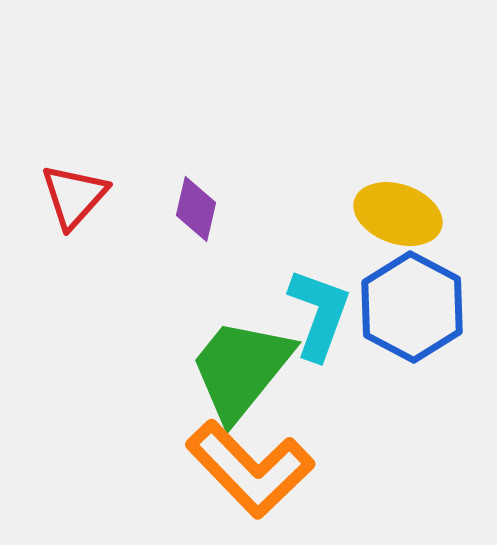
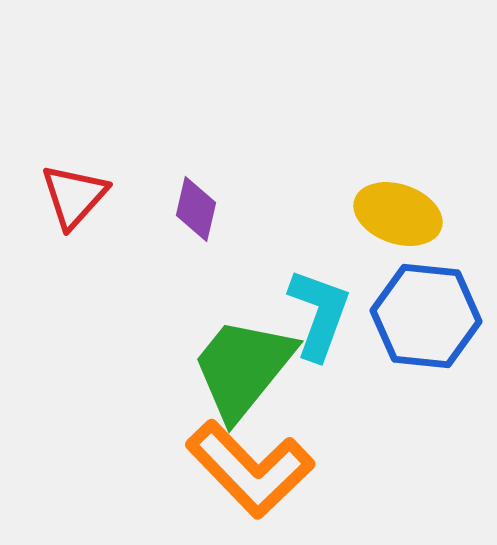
blue hexagon: moved 14 px right, 9 px down; rotated 22 degrees counterclockwise
green trapezoid: moved 2 px right, 1 px up
